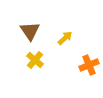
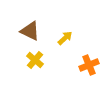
brown triangle: rotated 30 degrees counterclockwise
